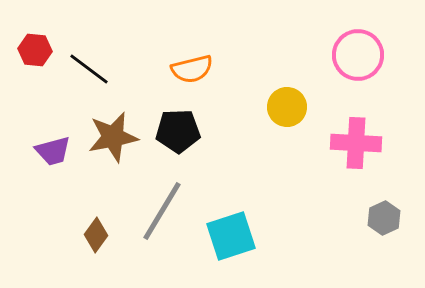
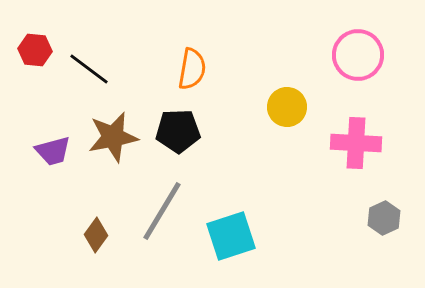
orange semicircle: rotated 66 degrees counterclockwise
